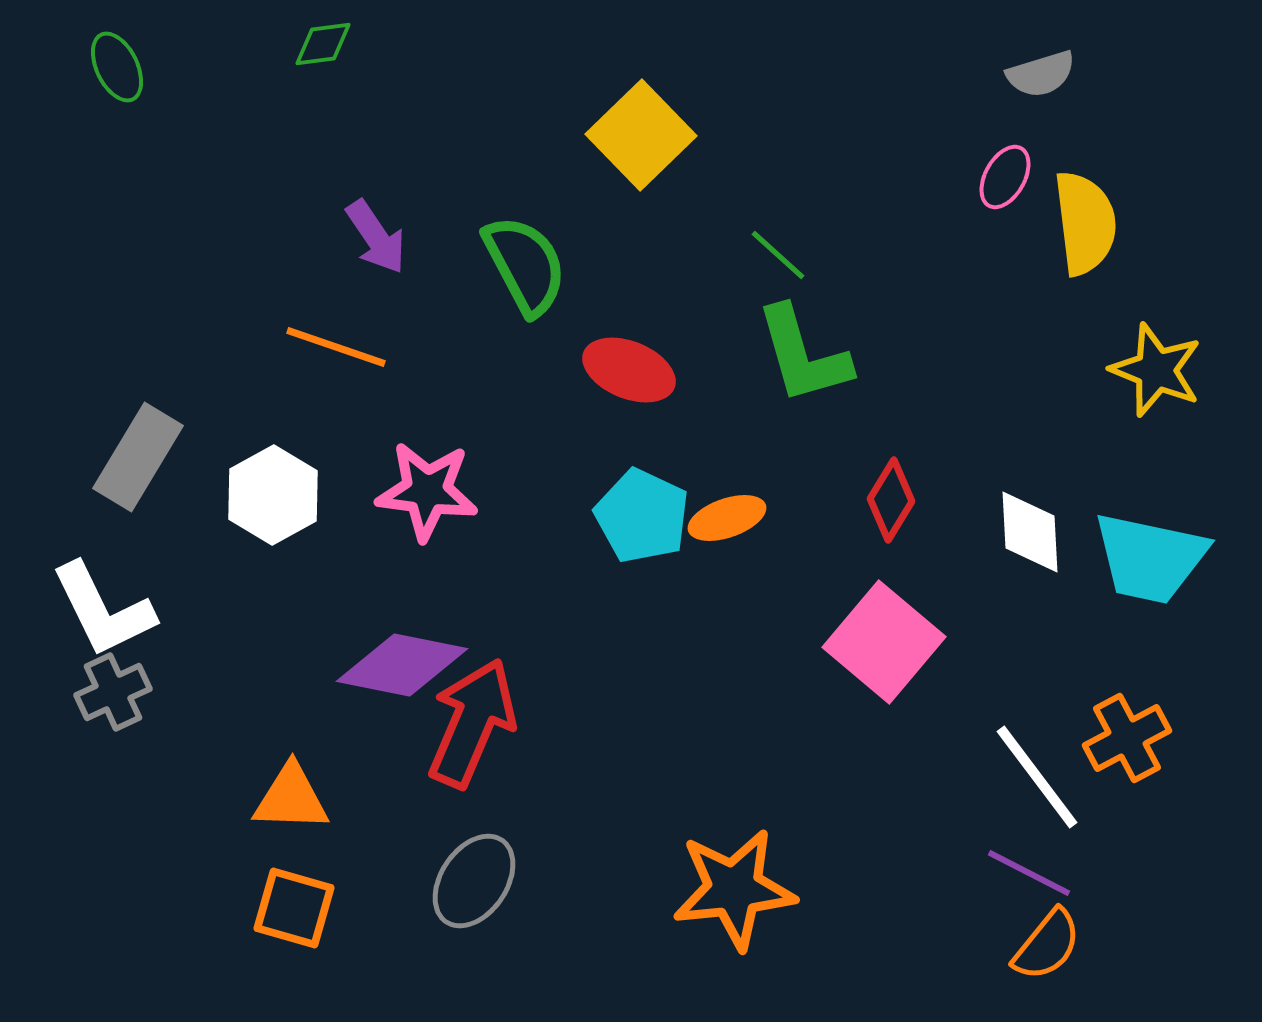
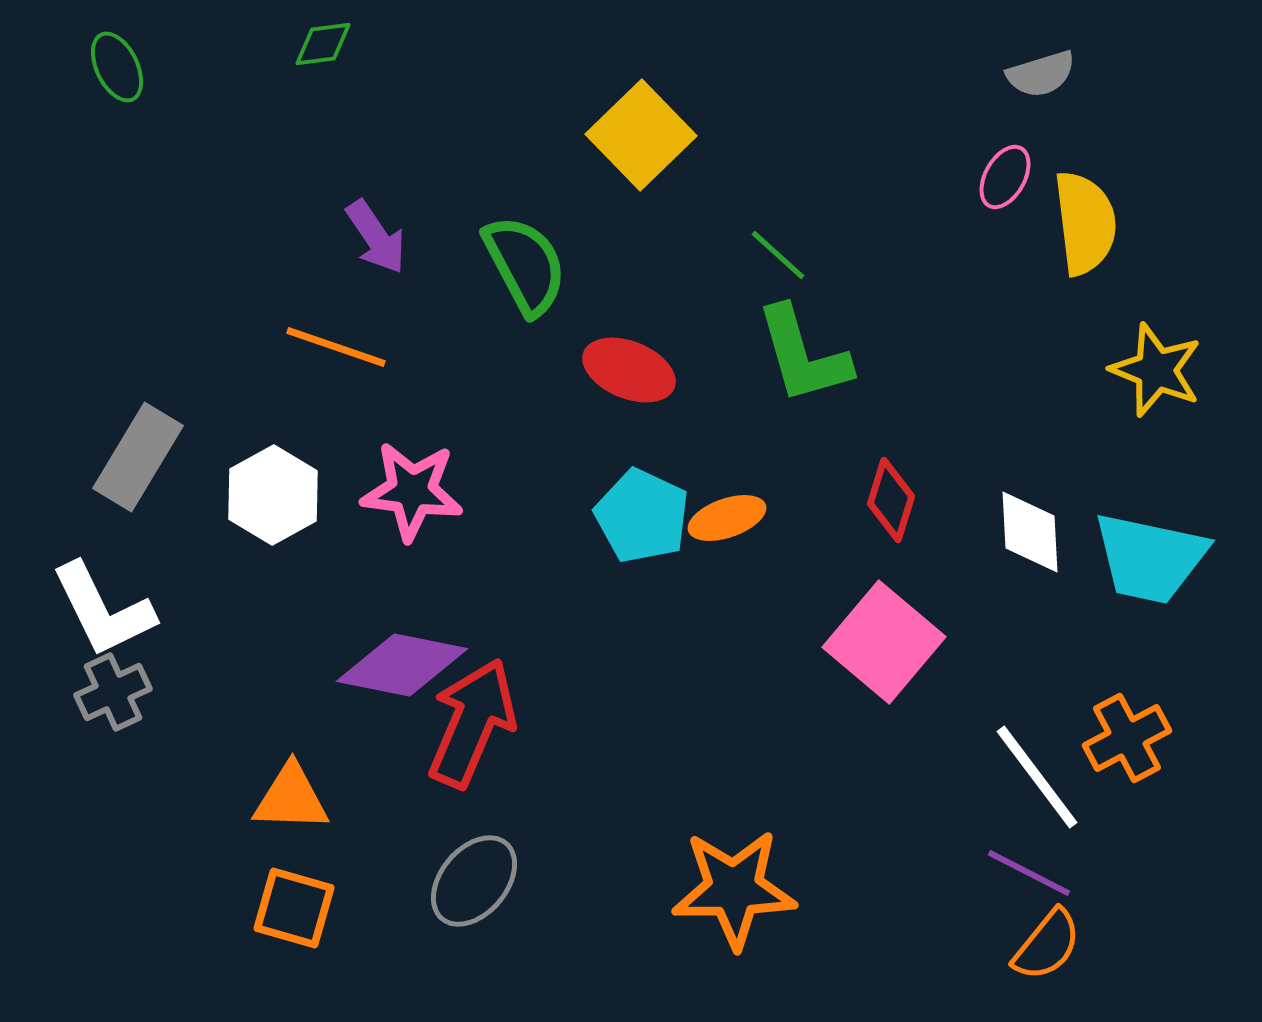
pink star: moved 15 px left
red diamond: rotated 14 degrees counterclockwise
gray ellipse: rotated 6 degrees clockwise
orange star: rotated 5 degrees clockwise
